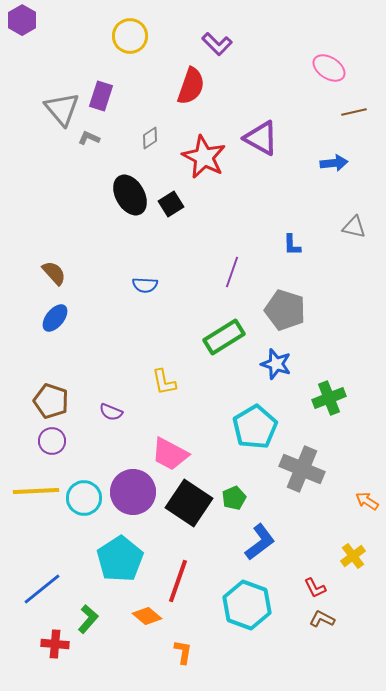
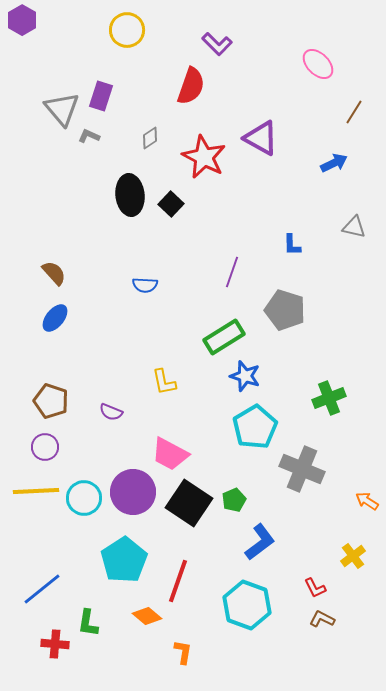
yellow circle at (130, 36): moved 3 px left, 6 px up
pink ellipse at (329, 68): moved 11 px left, 4 px up; rotated 12 degrees clockwise
brown line at (354, 112): rotated 45 degrees counterclockwise
gray L-shape at (89, 138): moved 2 px up
blue arrow at (334, 163): rotated 20 degrees counterclockwise
black ellipse at (130, 195): rotated 24 degrees clockwise
black square at (171, 204): rotated 15 degrees counterclockwise
blue star at (276, 364): moved 31 px left, 12 px down
purple circle at (52, 441): moved 7 px left, 6 px down
green pentagon at (234, 498): moved 2 px down
cyan pentagon at (120, 559): moved 4 px right, 1 px down
green L-shape at (88, 619): moved 4 px down; rotated 148 degrees clockwise
